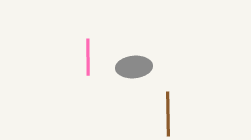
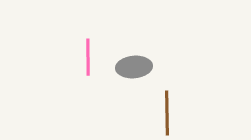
brown line: moved 1 px left, 1 px up
